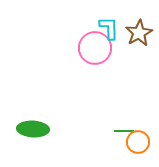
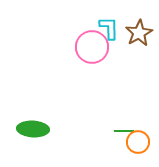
pink circle: moved 3 px left, 1 px up
